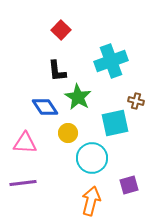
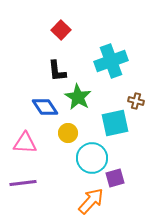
purple square: moved 14 px left, 7 px up
orange arrow: rotated 28 degrees clockwise
